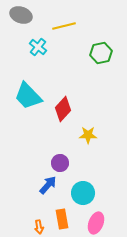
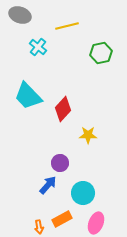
gray ellipse: moved 1 px left
yellow line: moved 3 px right
orange rectangle: rotated 72 degrees clockwise
